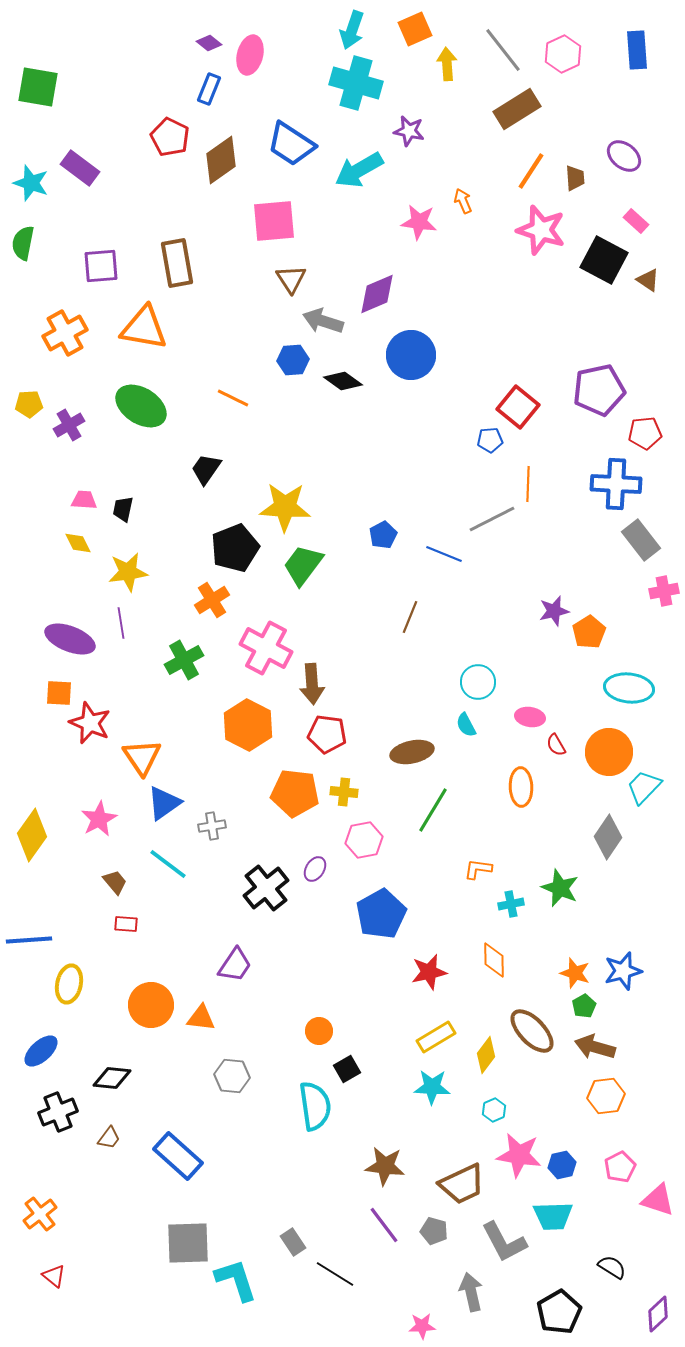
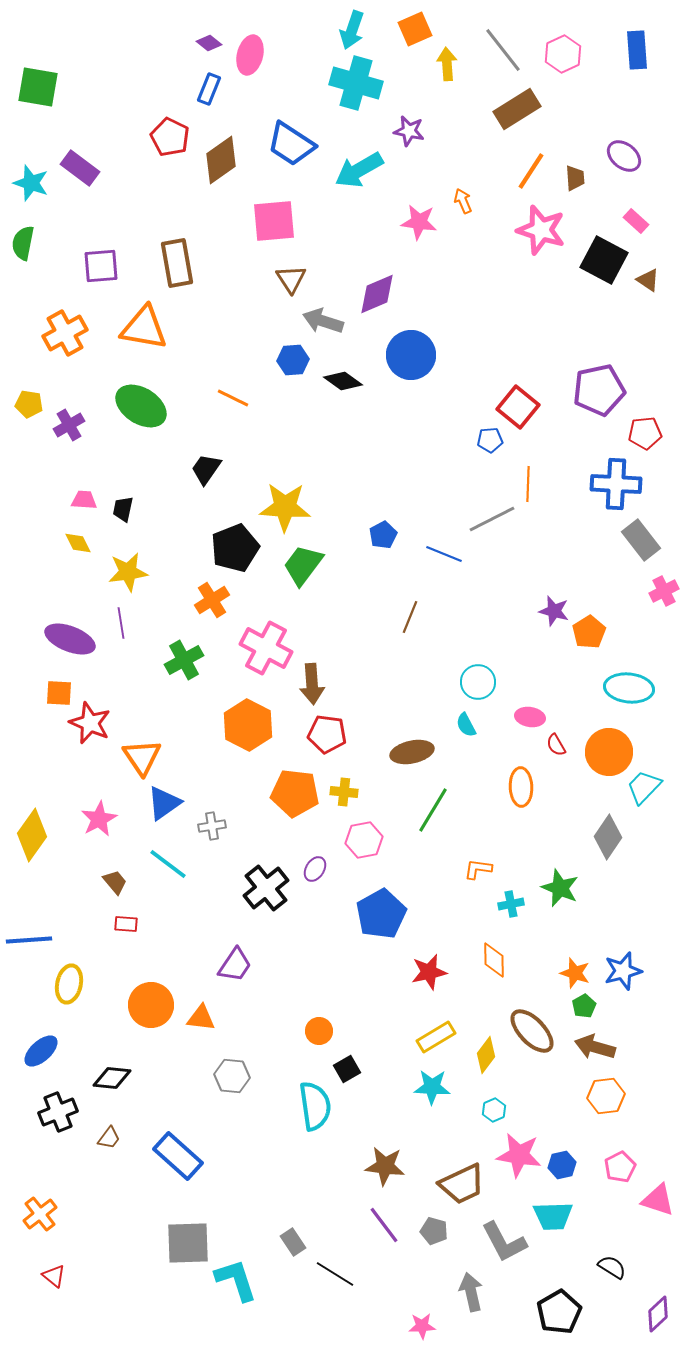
yellow pentagon at (29, 404): rotated 12 degrees clockwise
pink cross at (664, 591): rotated 16 degrees counterclockwise
purple star at (554, 611): rotated 28 degrees clockwise
